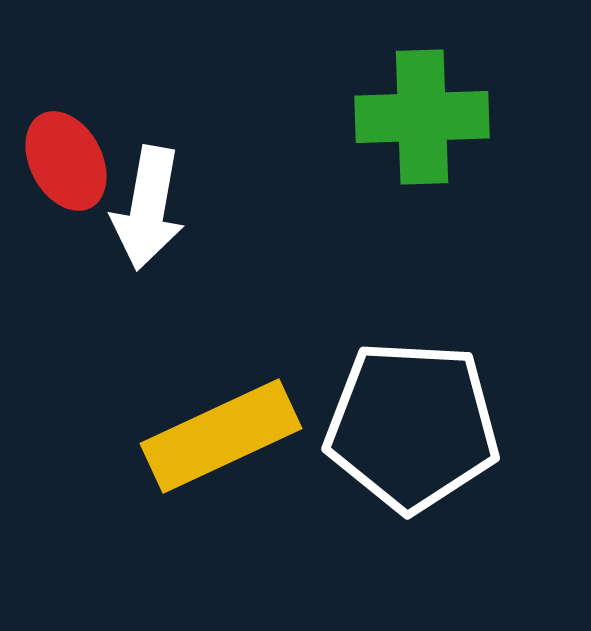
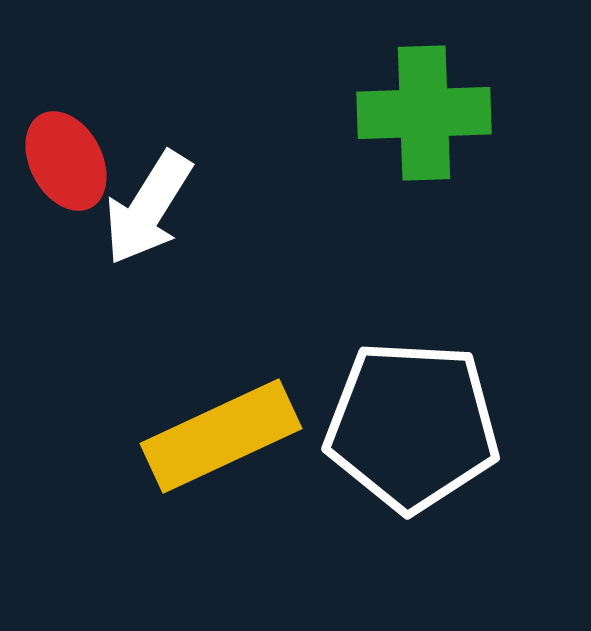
green cross: moved 2 px right, 4 px up
white arrow: rotated 22 degrees clockwise
